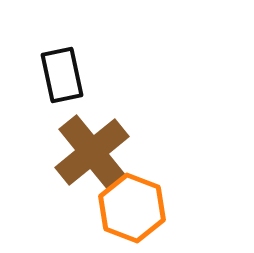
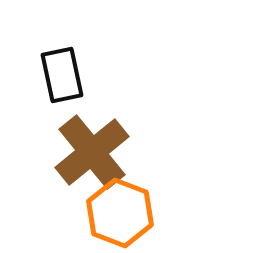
orange hexagon: moved 12 px left, 5 px down
